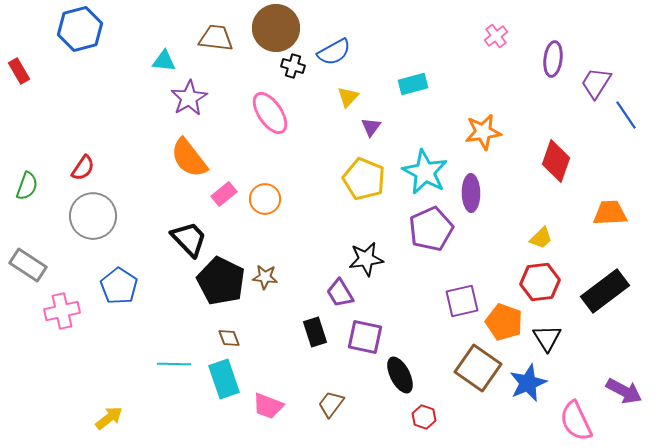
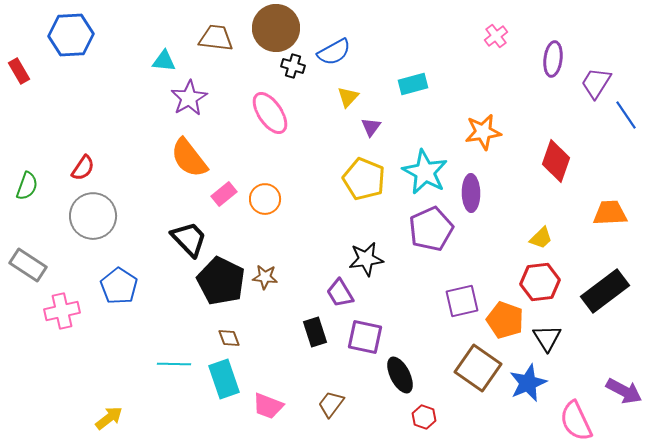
blue hexagon at (80, 29): moved 9 px left, 6 px down; rotated 12 degrees clockwise
orange pentagon at (504, 322): moved 1 px right, 2 px up
